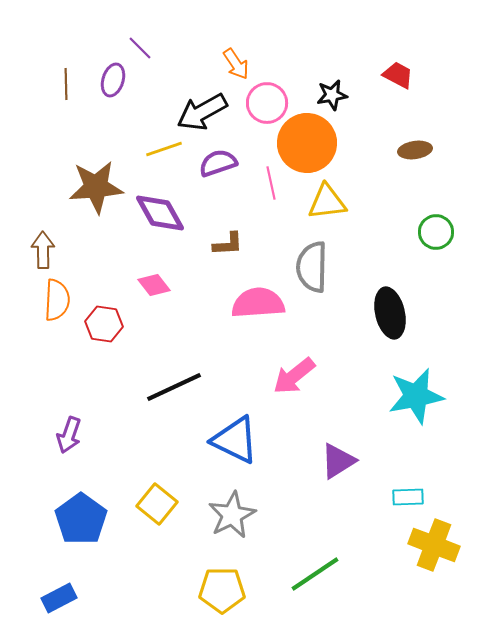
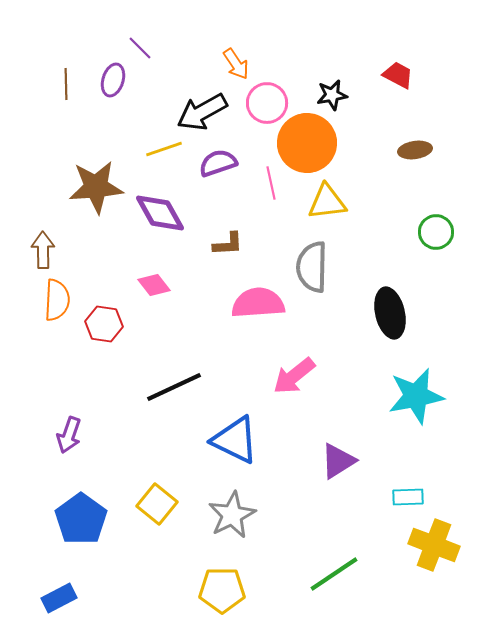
green line: moved 19 px right
